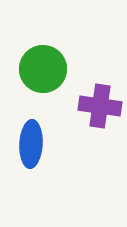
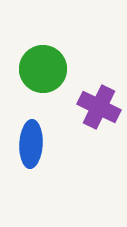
purple cross: moved 1 px left, 1 px down; rotated 18 degrees clockwise
